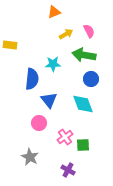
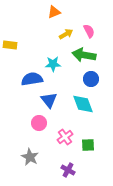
blue semicircle: rotated 105 degrees counterclockwise
green square: moved 5 px right
